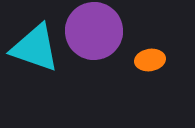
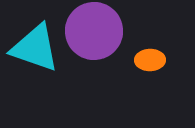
orange ellipse: rotated 8 degrees clockwise
